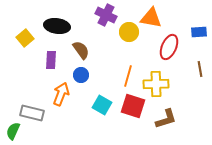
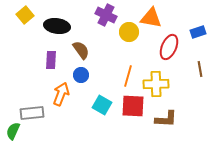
blue rectangle: moved 1 px left; rotated 14 degrees counterclockwise
yellow square: moved 23 px up
red square: rotated 15 degrees counterclockwise
gray rectangle: rotated 20 degrees counterclockwise
brown L-shape: rotated 20 degrees clockwise
